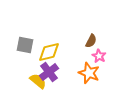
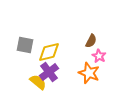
yellow semicircle: moved 1 px down
